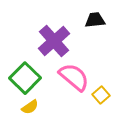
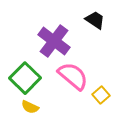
black trapezoid: rotated 40 degrees clockwise
purple cross: rotated 12 degrees counterclockwise
pink semicircle: moved 1 px left, 1 px up
yellow semicircle: rotated 60 degrees clockwise
